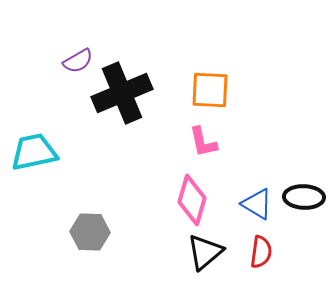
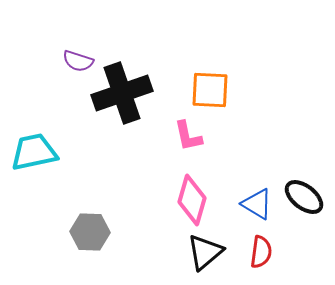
purple semicircle: rotated 48 degrees clockwise
black cross: rotated 4 degrees clockwise
pink L-shape: moved 15 px left, 6 px up
black ellipse: rotated 36 degrees clockwise
